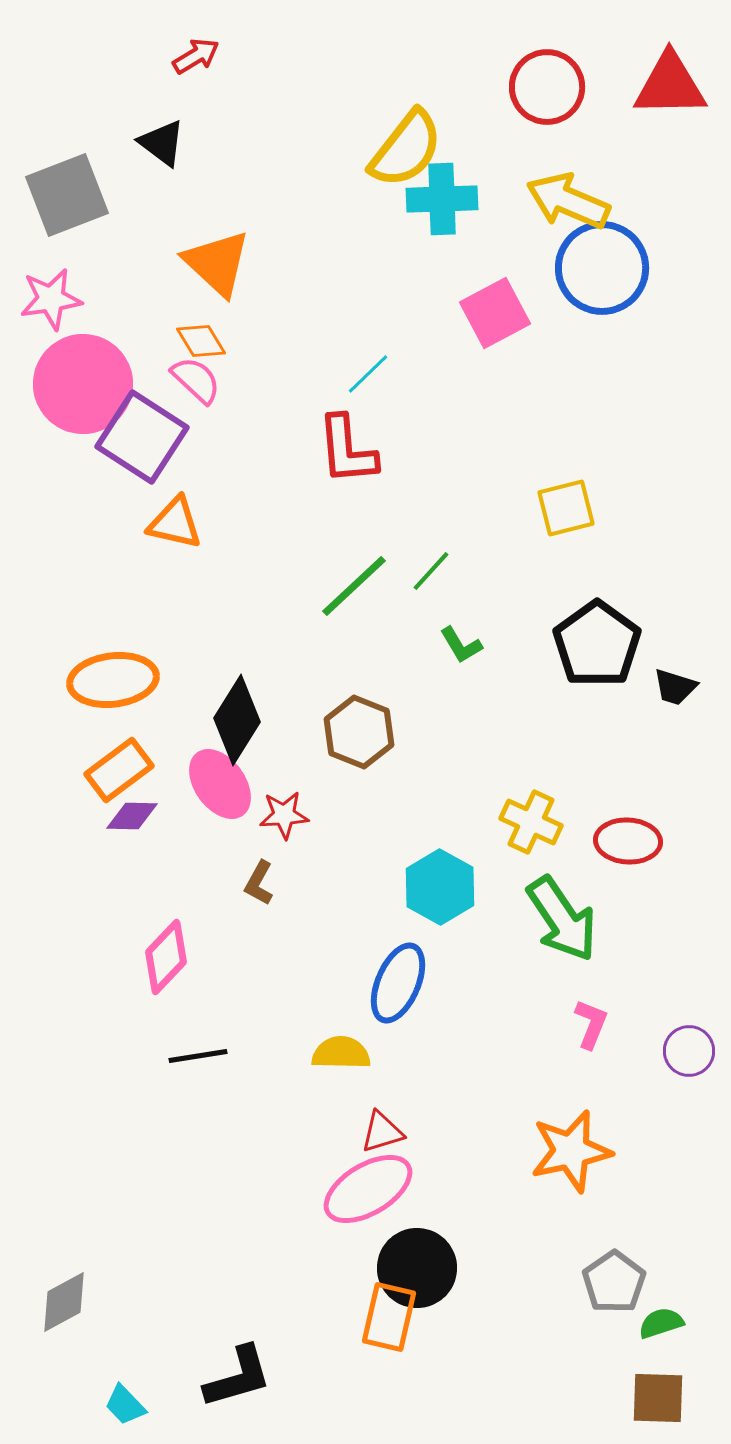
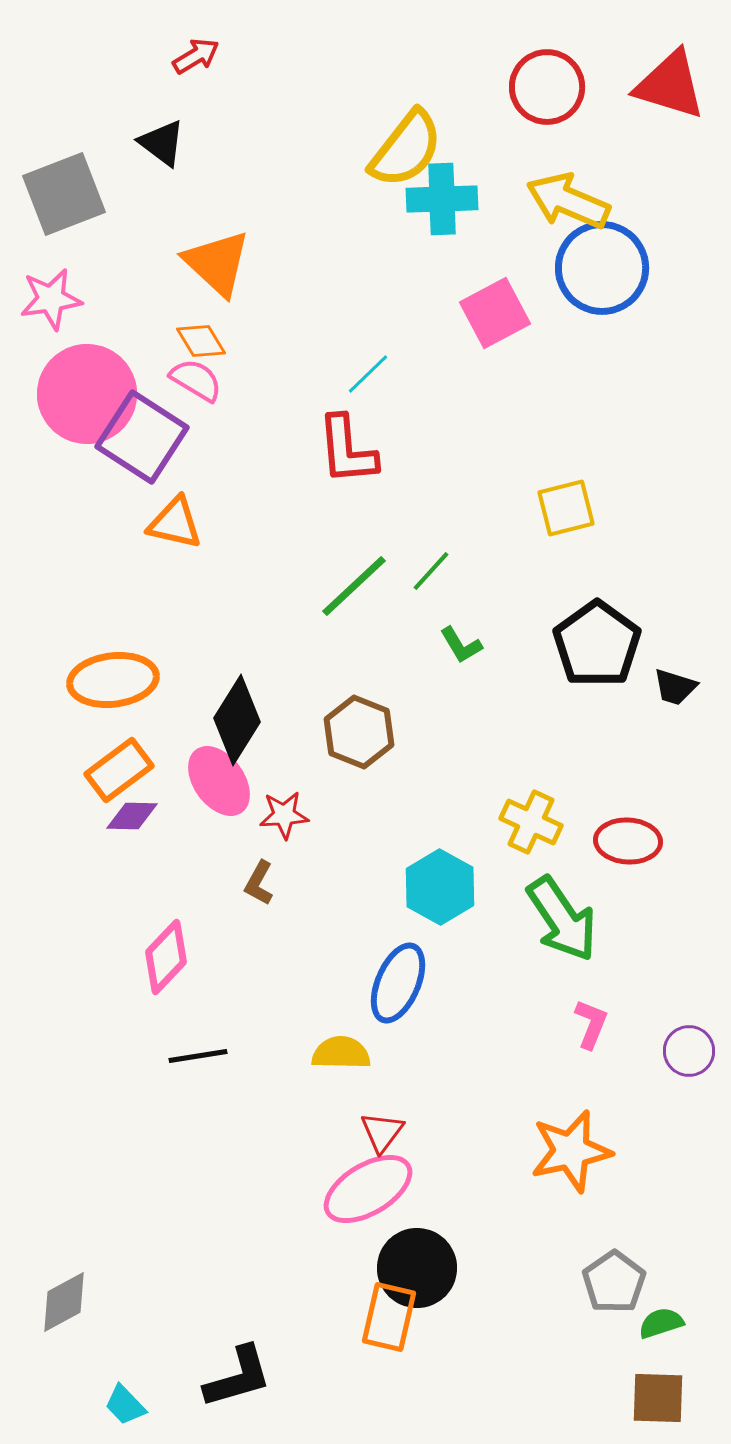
red triangle at (670, 85): rotated 18 degrees clockwise
gray square at (67, 195): moved 3 px left, 1 px up
pink semicircle at (196, 380): rotated 12 degrees counterclockwise
pink circle at (83, 384): moved 4 px right, 10 px down
pink ellipse at (220, 784): moved 1 px left, 3 px up
red triangle at (382, 1132): rotated 36 degrees counterclockwise
